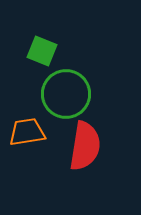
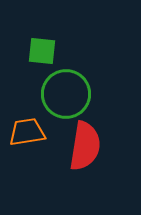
green square: rotated 16 degrees counterclockwise
